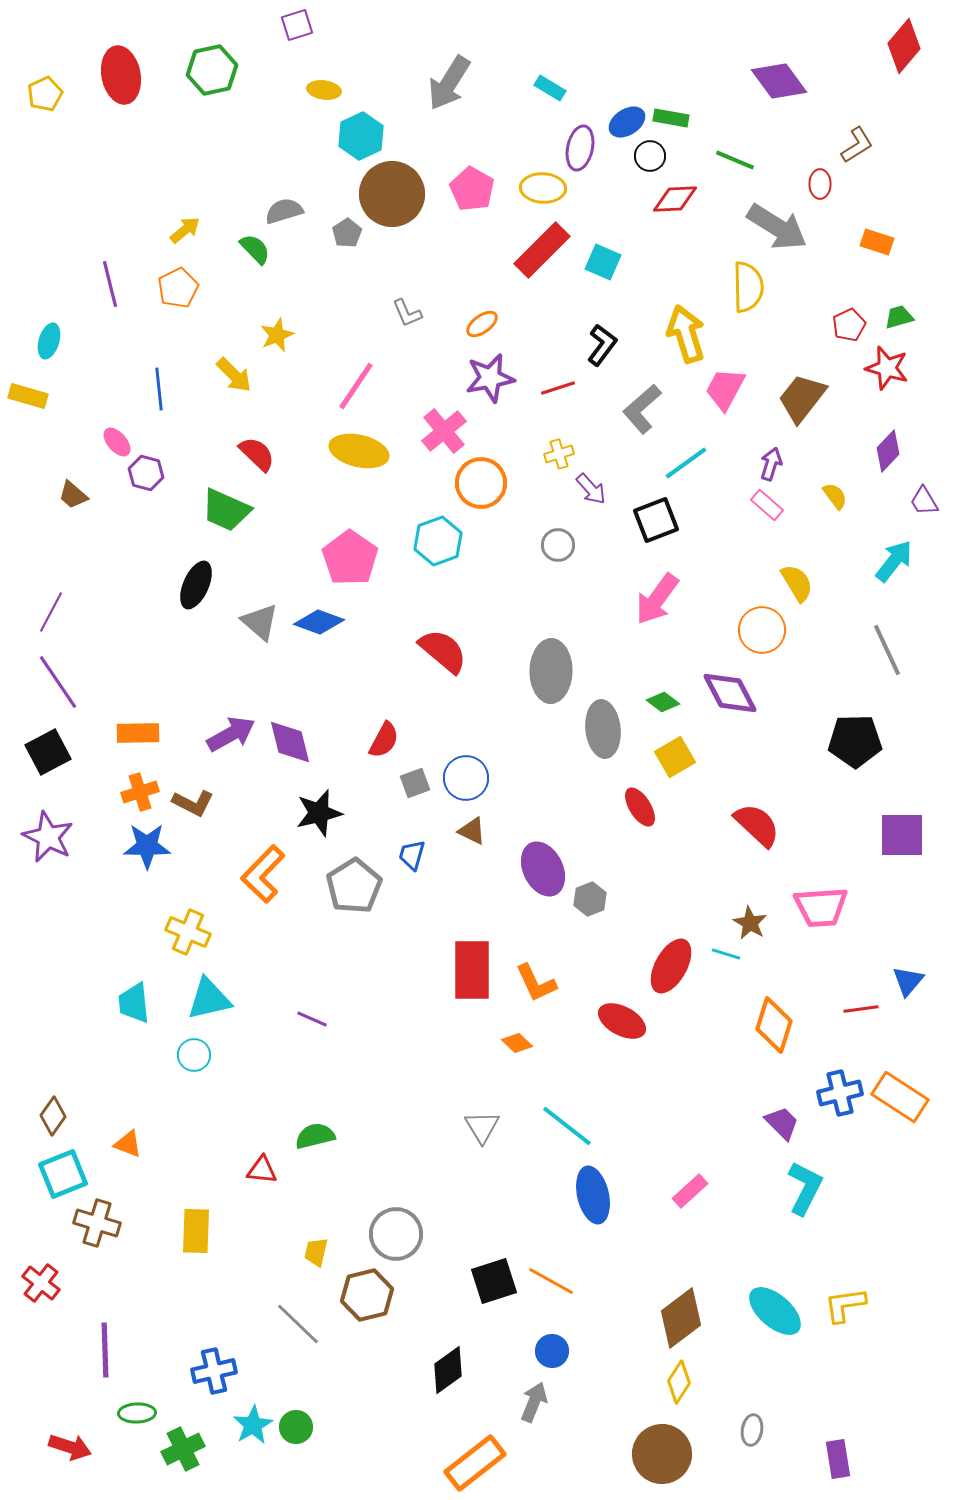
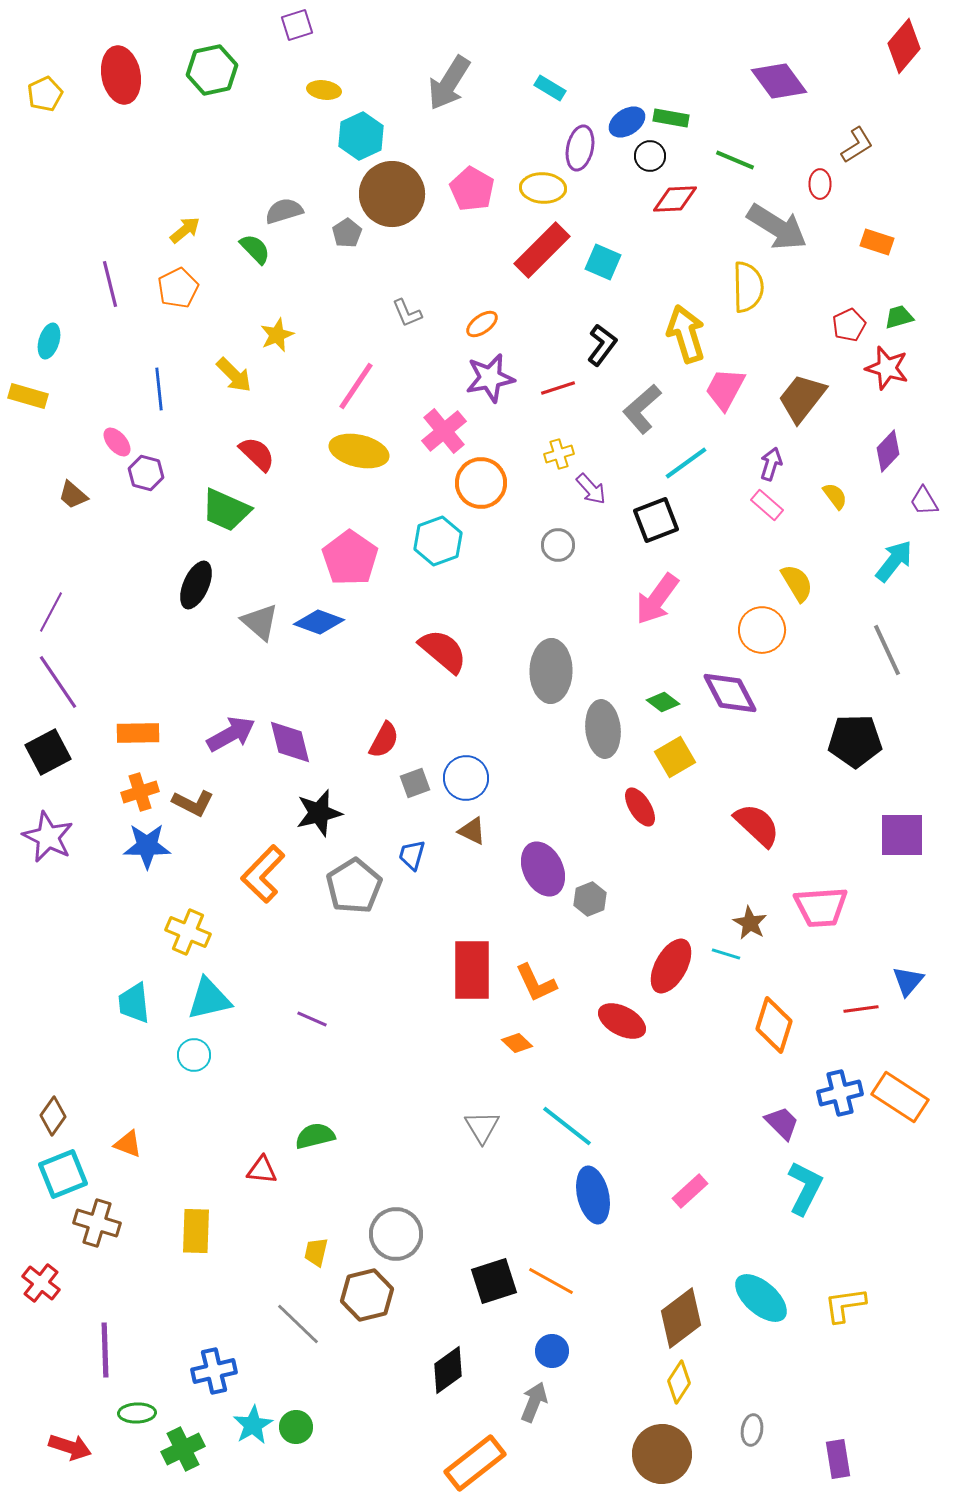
cyan ellipse at (775, 1311): moved 14 px left, 13 px up
